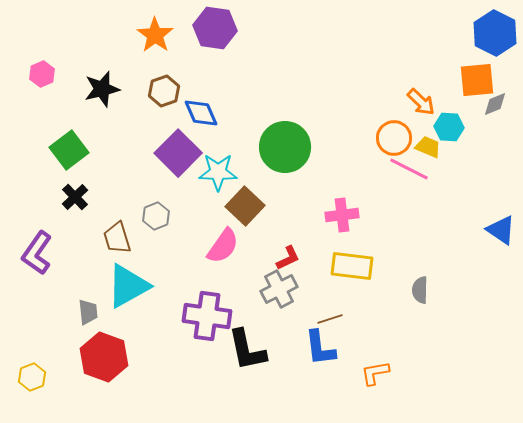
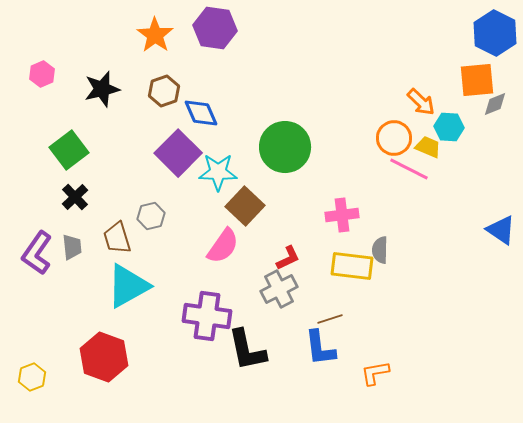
gray hexagon: moved 5 px left; rotated 8 degrees clockwise
gray semicircle: moved 40 px left, 40 px up
gray trapezoid: moved 16 px left, 65 px up
